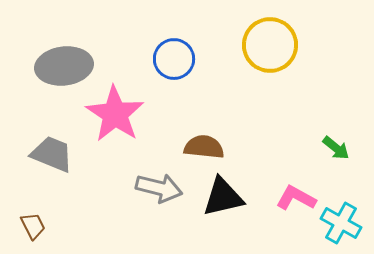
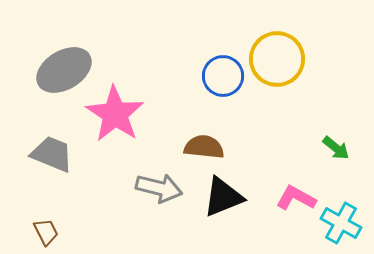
yellow circle: moved 7 px right, 14 px down
blue circle: moved 49 px right, 17 px down
gray ellipse: moved 4 px down; rotated 24 degrees counterclockwise
black triangle: rotated 9 degrees counterclockwise
brown trapezoid: moved 13 px right, 6 px down
